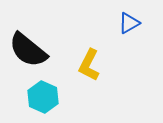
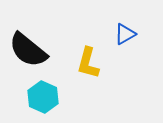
blue triangle: moved 4 px left, 11 px down
yellow L-shape: moved 1 px left, 2 px up; rotated 12 degrees counterclockwise
